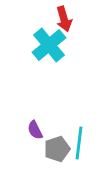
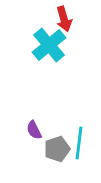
purple semicircle: moved 1 px left
